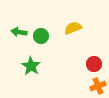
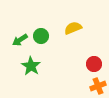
green arrow: moved 1 px right, 8 px down; rotated 42 degrees counterclockwise
